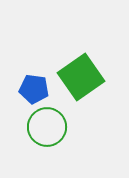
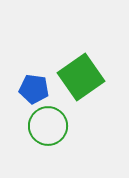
green circle: moved 1 px right, 1 px up
